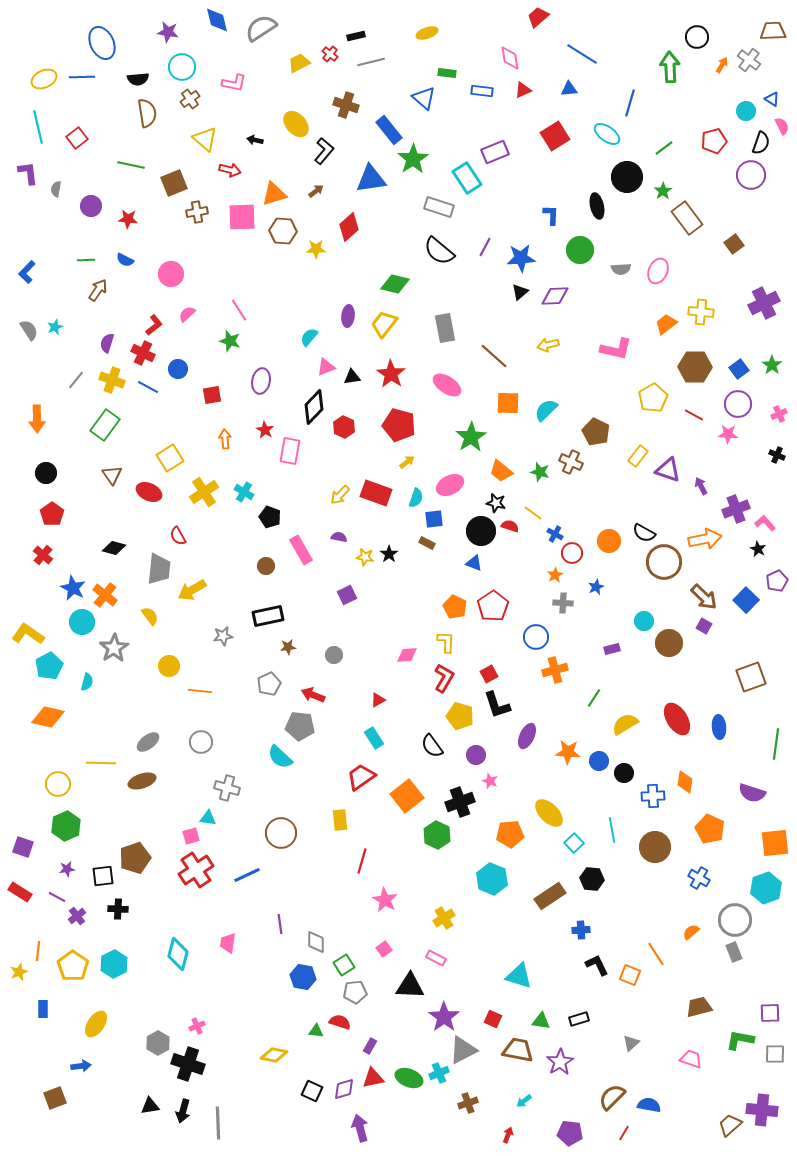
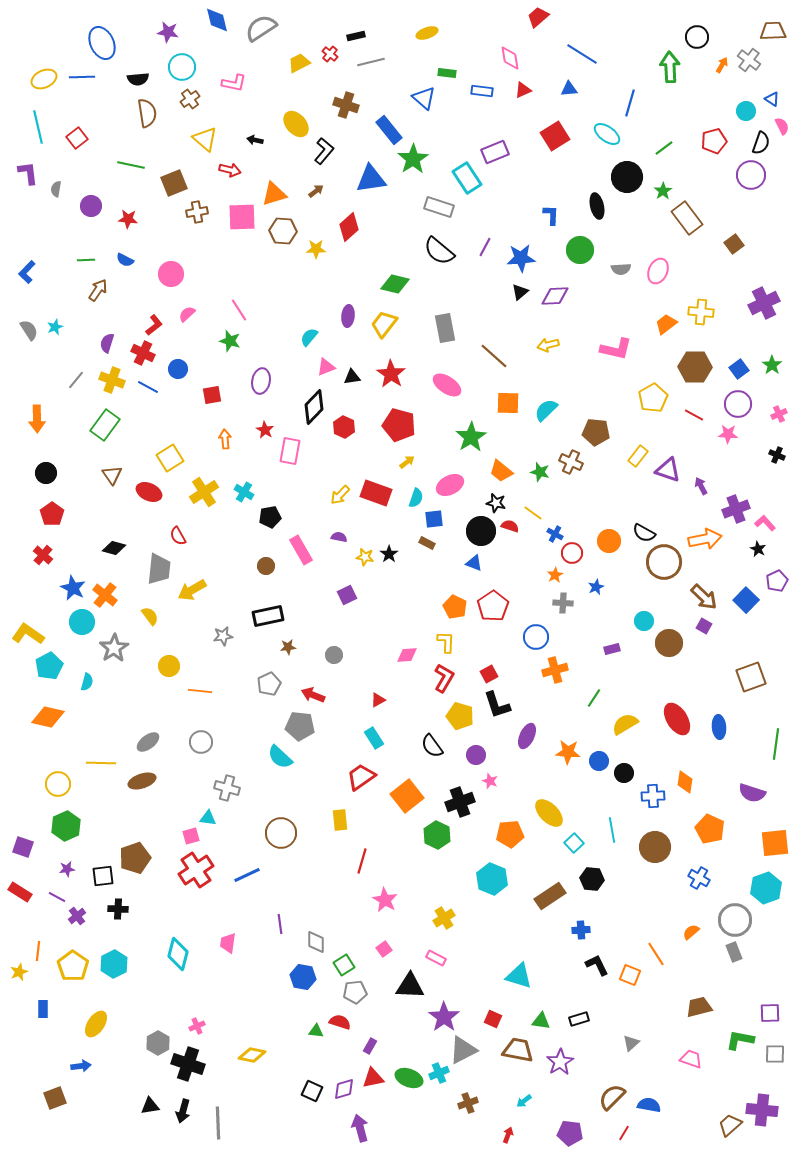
brown pentagon at (596, 432): rotated 20 degrees counterclockwise
black pentagon at (270, 517): rotated 30 degrees counterclockwise
yellow diamond at (274, 1055): moved 22 px left
